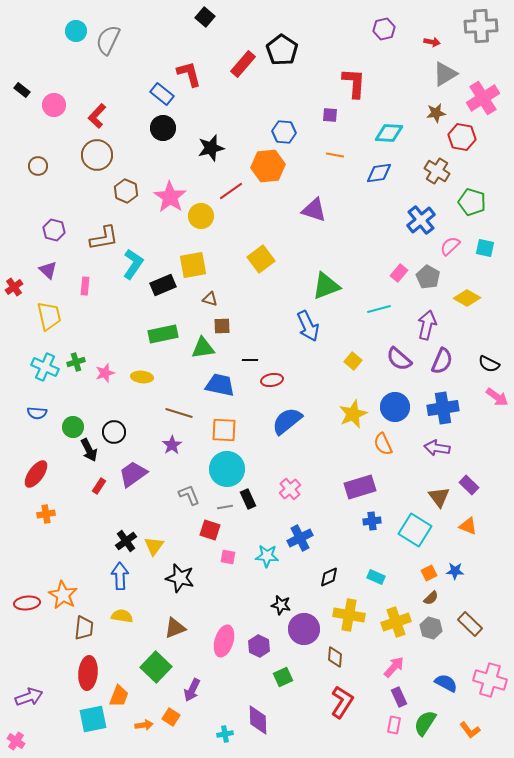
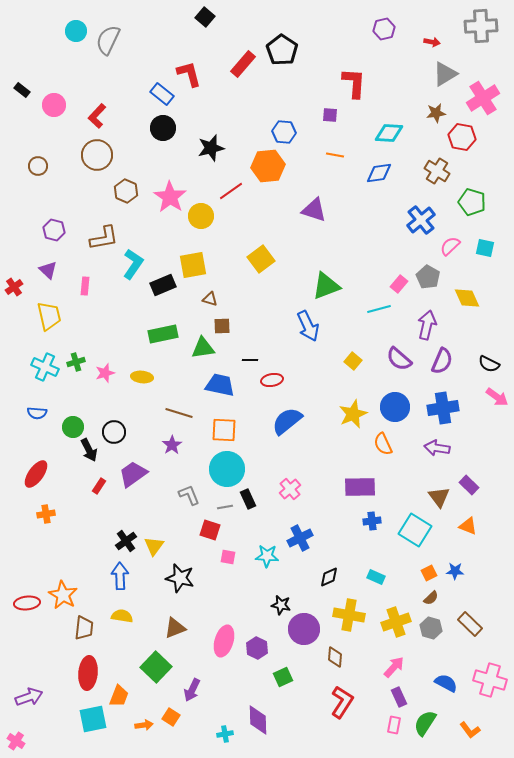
pink rectangle at (399, 273): moved 11 px down
yellow diamond at (467, 298): rotated 36 degrees clockwise
purple rectangle at (360, 487): rotated 16 degrees clockwise
purple hexagon at (259, 646): moved 2 px left, 2 px down
